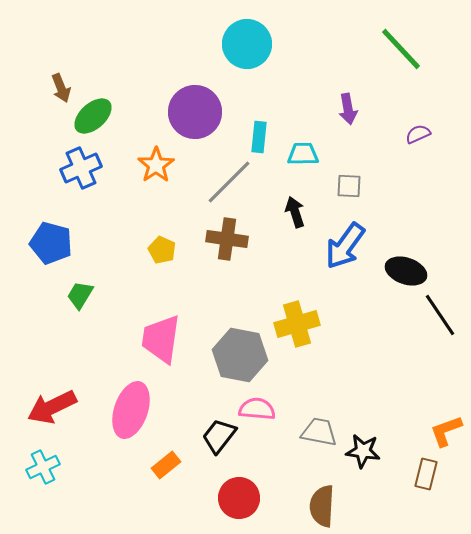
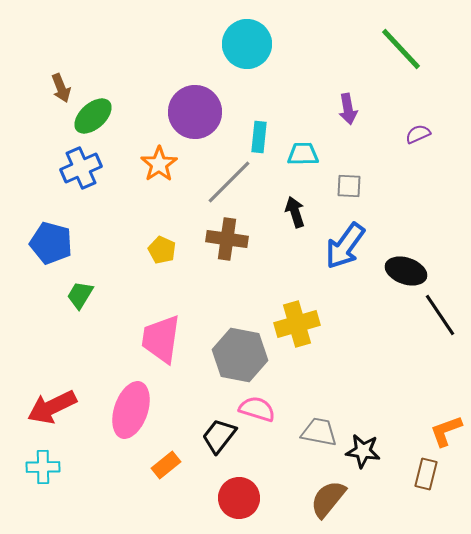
orange star: moved 3 px right, 1 px up
pink semicircle: rotated 12 degrees clockwise
cyan cross: rotated 24 degrees clockwise
brown semicircle: moved 6 px right, 7 px up; rotated 36 degrees clockwise
